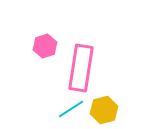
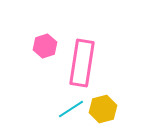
pink rectangle: moved 1 px right, 5 px up
yellow hexagon: moved 1 px left, 1 px up
